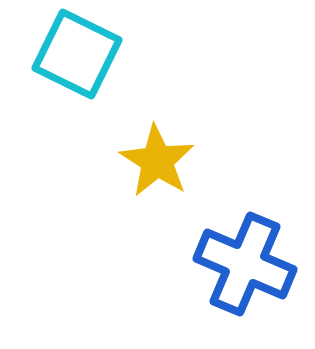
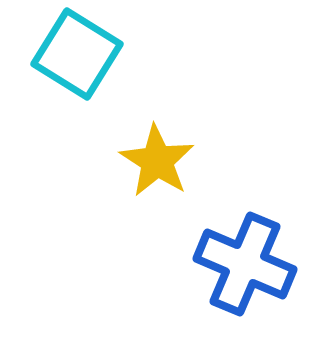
cyan square: rotated 6 degrees clockwise
